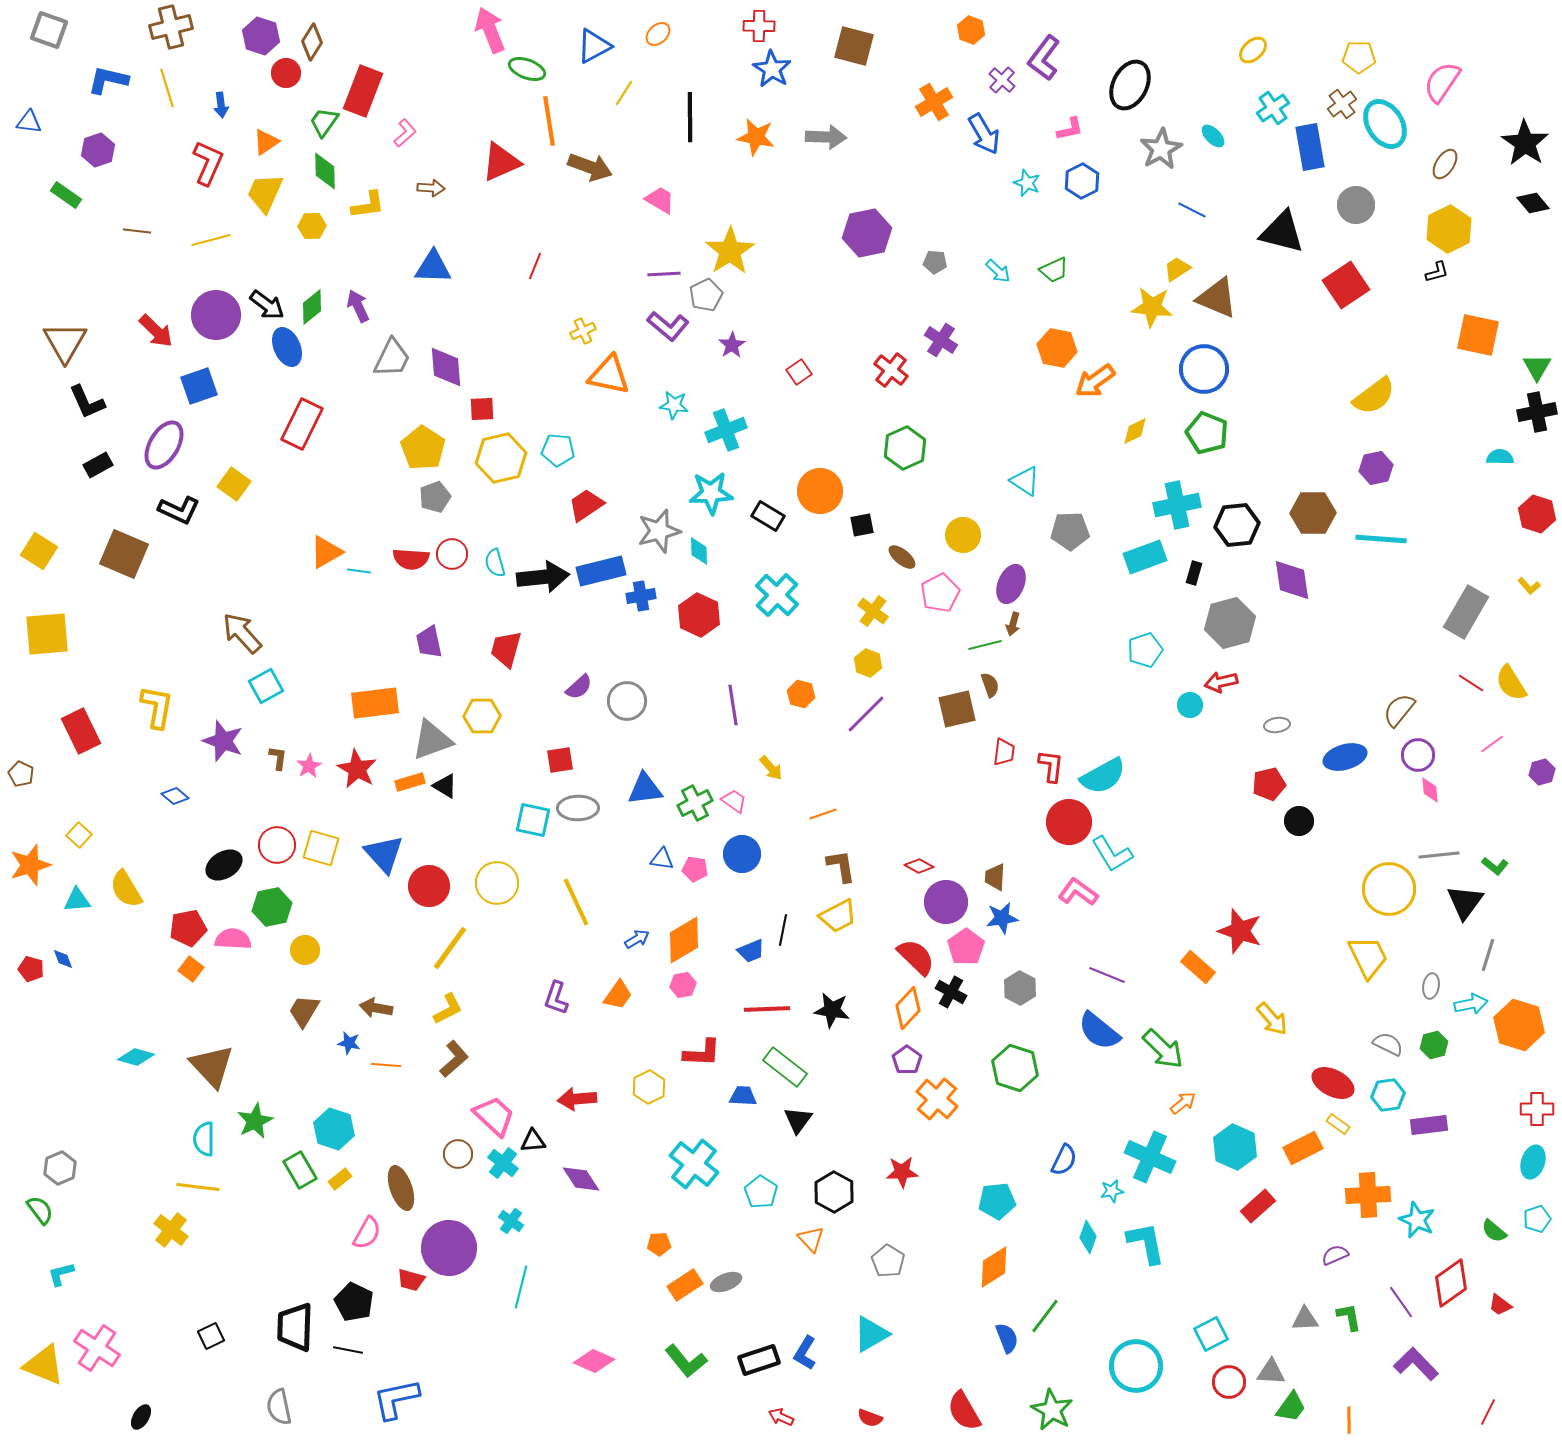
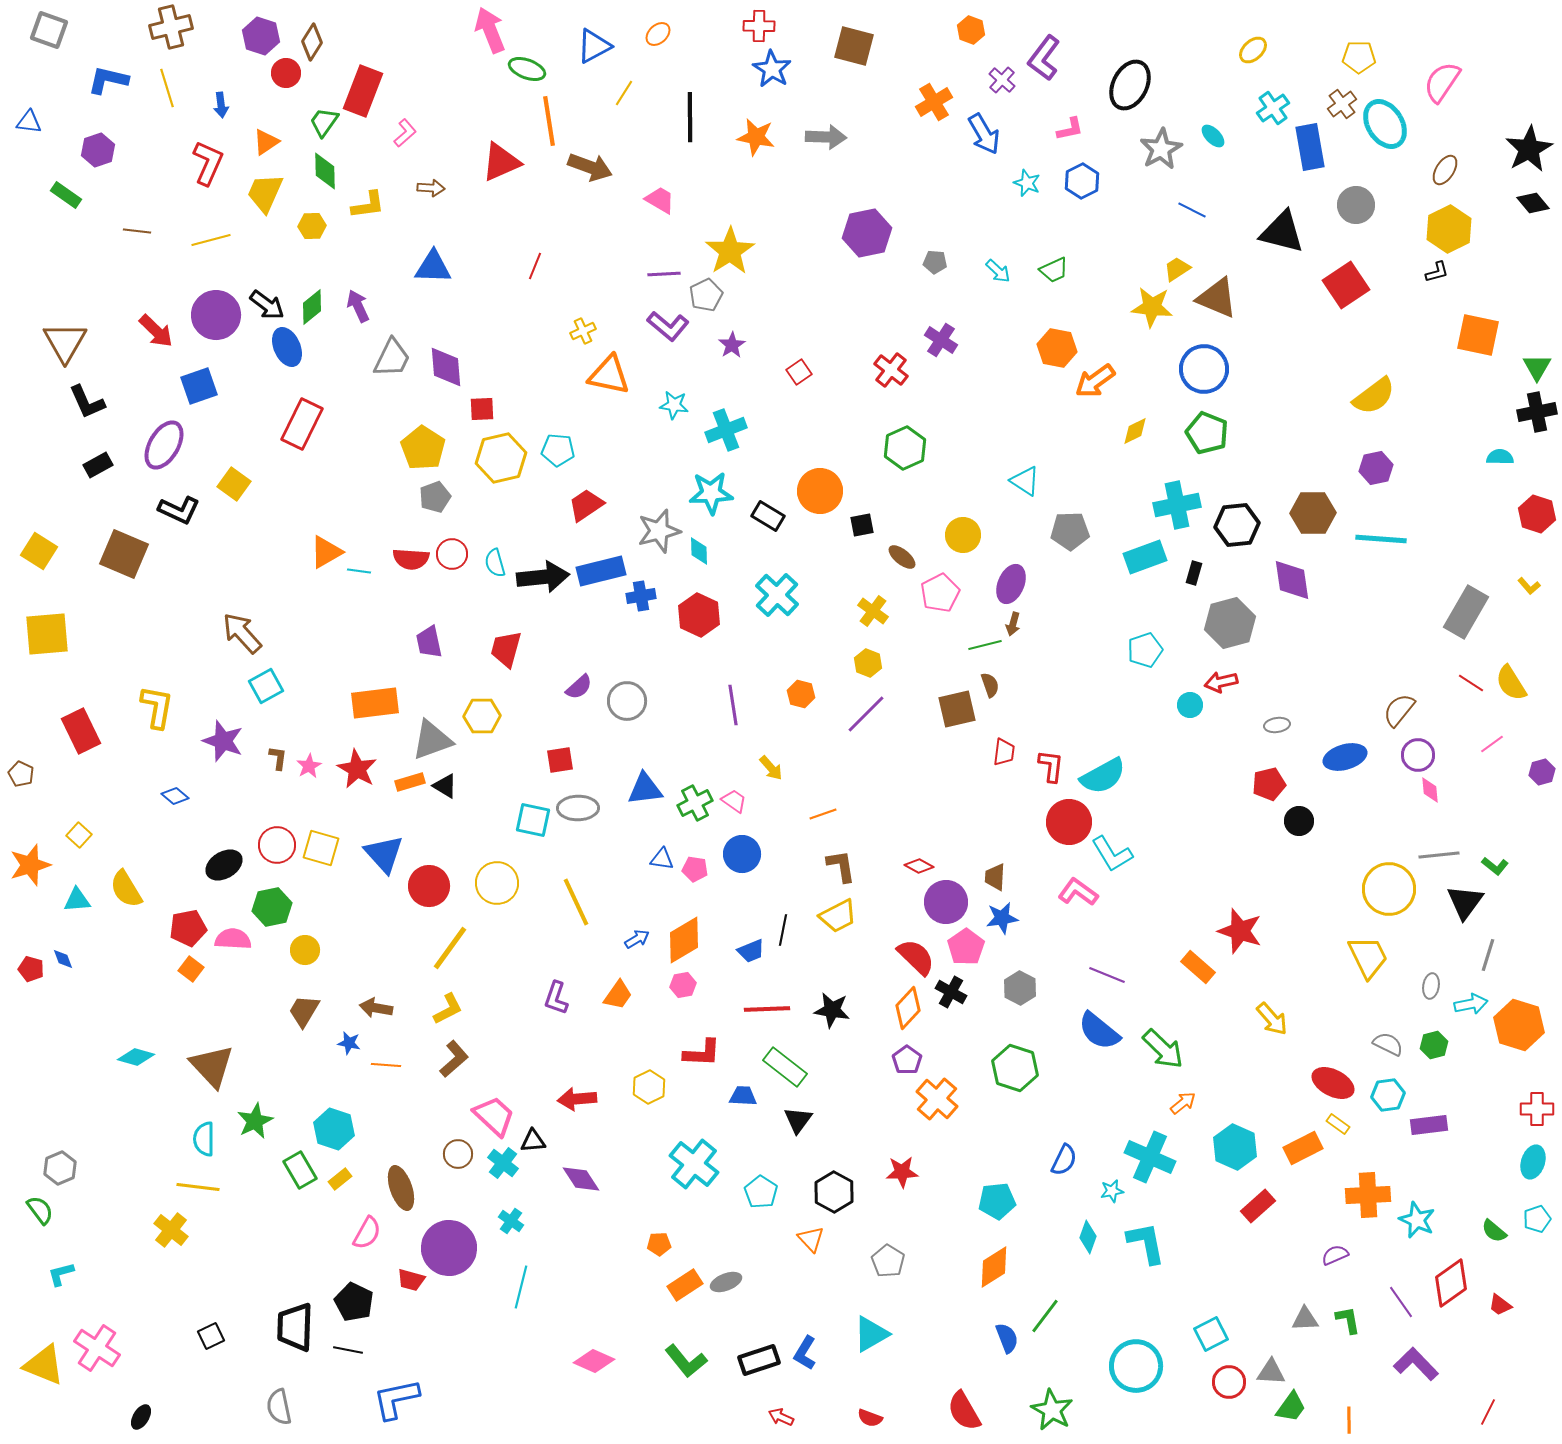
black star at (1525, 143): moved 4 px right, 6 px down; rotated 9 degrees clockwise
brown ellipse at (1445, 164): moved 6 px down
green L-shape at (1349, 1317): moved 1 px left, 3 px down
